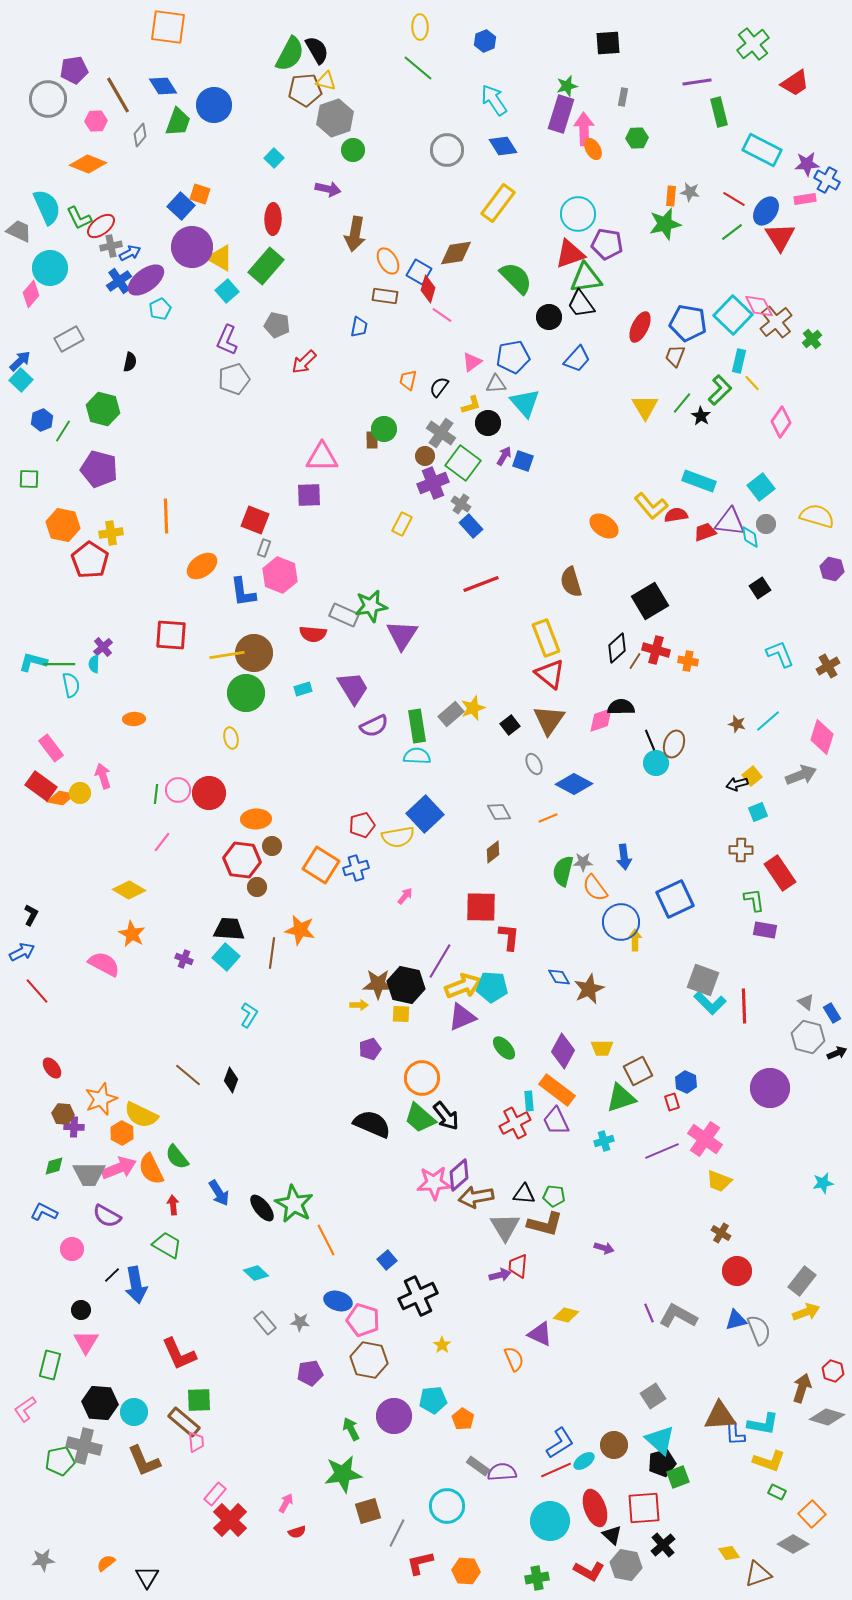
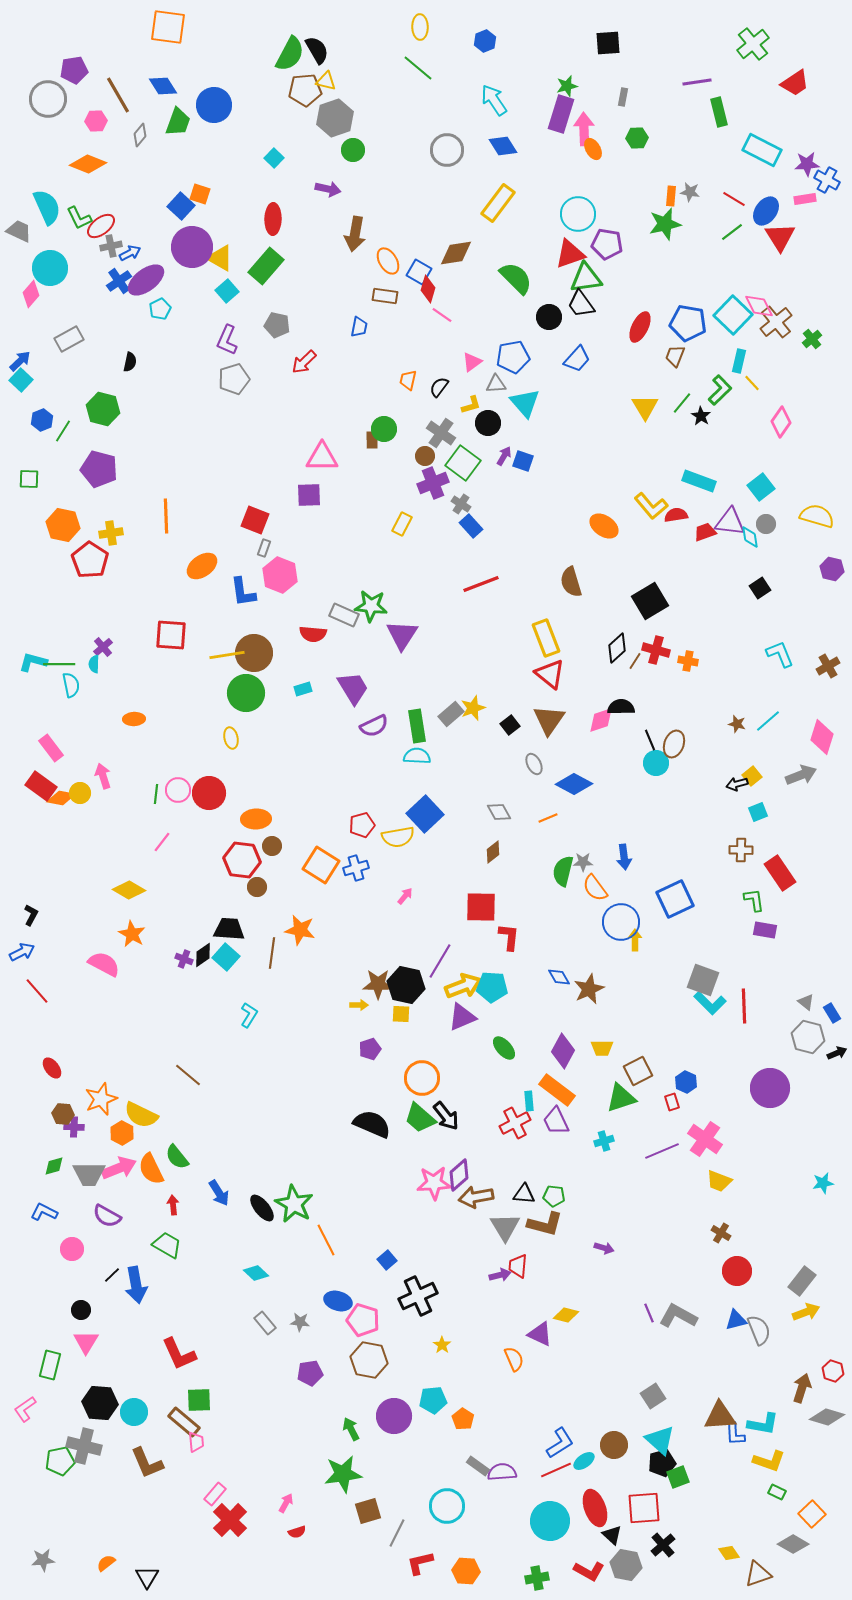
green star at (371, 606): rotated 16 degrees clockwise
black diamond at (231, 1080): moved 28 px left, 125 px up; rotated 35 degrees clockwise
brown L-shape at (144, 1461): moved 3 px right, 2 px down
